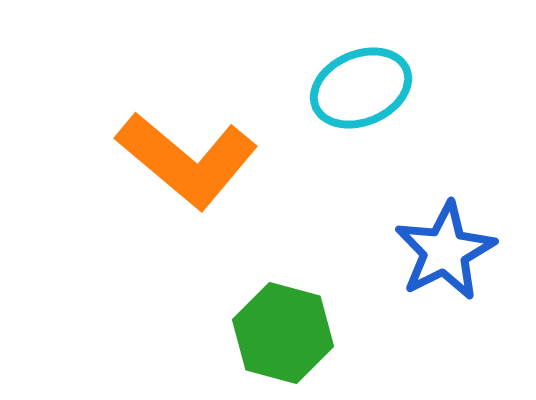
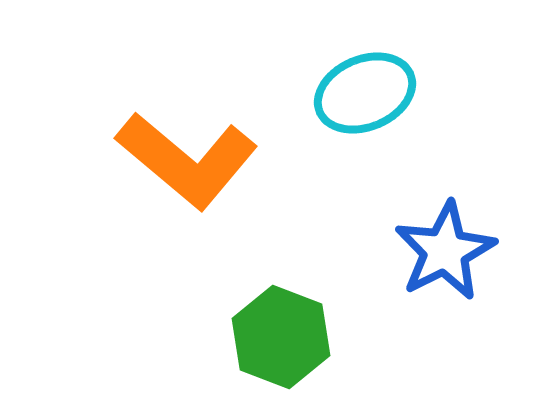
cyan ellipse: moved 4 px right, 5 px down
green hexagon: moved 2 px left, 4 px down; rotated 6 degrees clockwise
